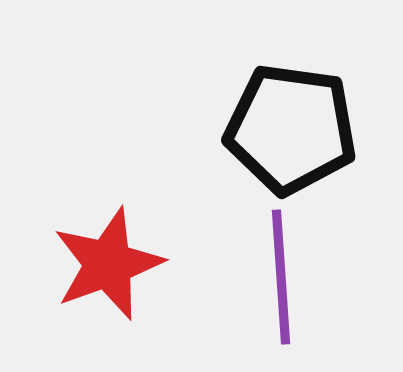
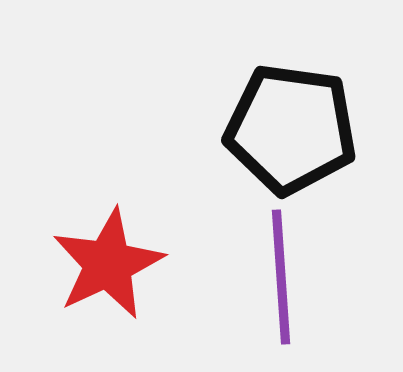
red star: rotated 5 degrees counterclockwise
